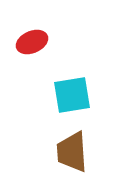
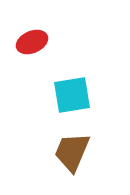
brown trapezoid: rotated 27 degrees clockwise
